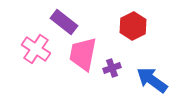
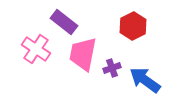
blue arrow: moved 7 px left
